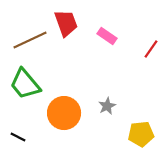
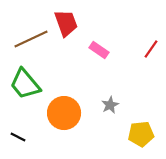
pink rectangle: moved 8 px left, 14 px down
brown line: moved 1 px right, 1 px up
gray star: moved 3 px right, 1 px up
